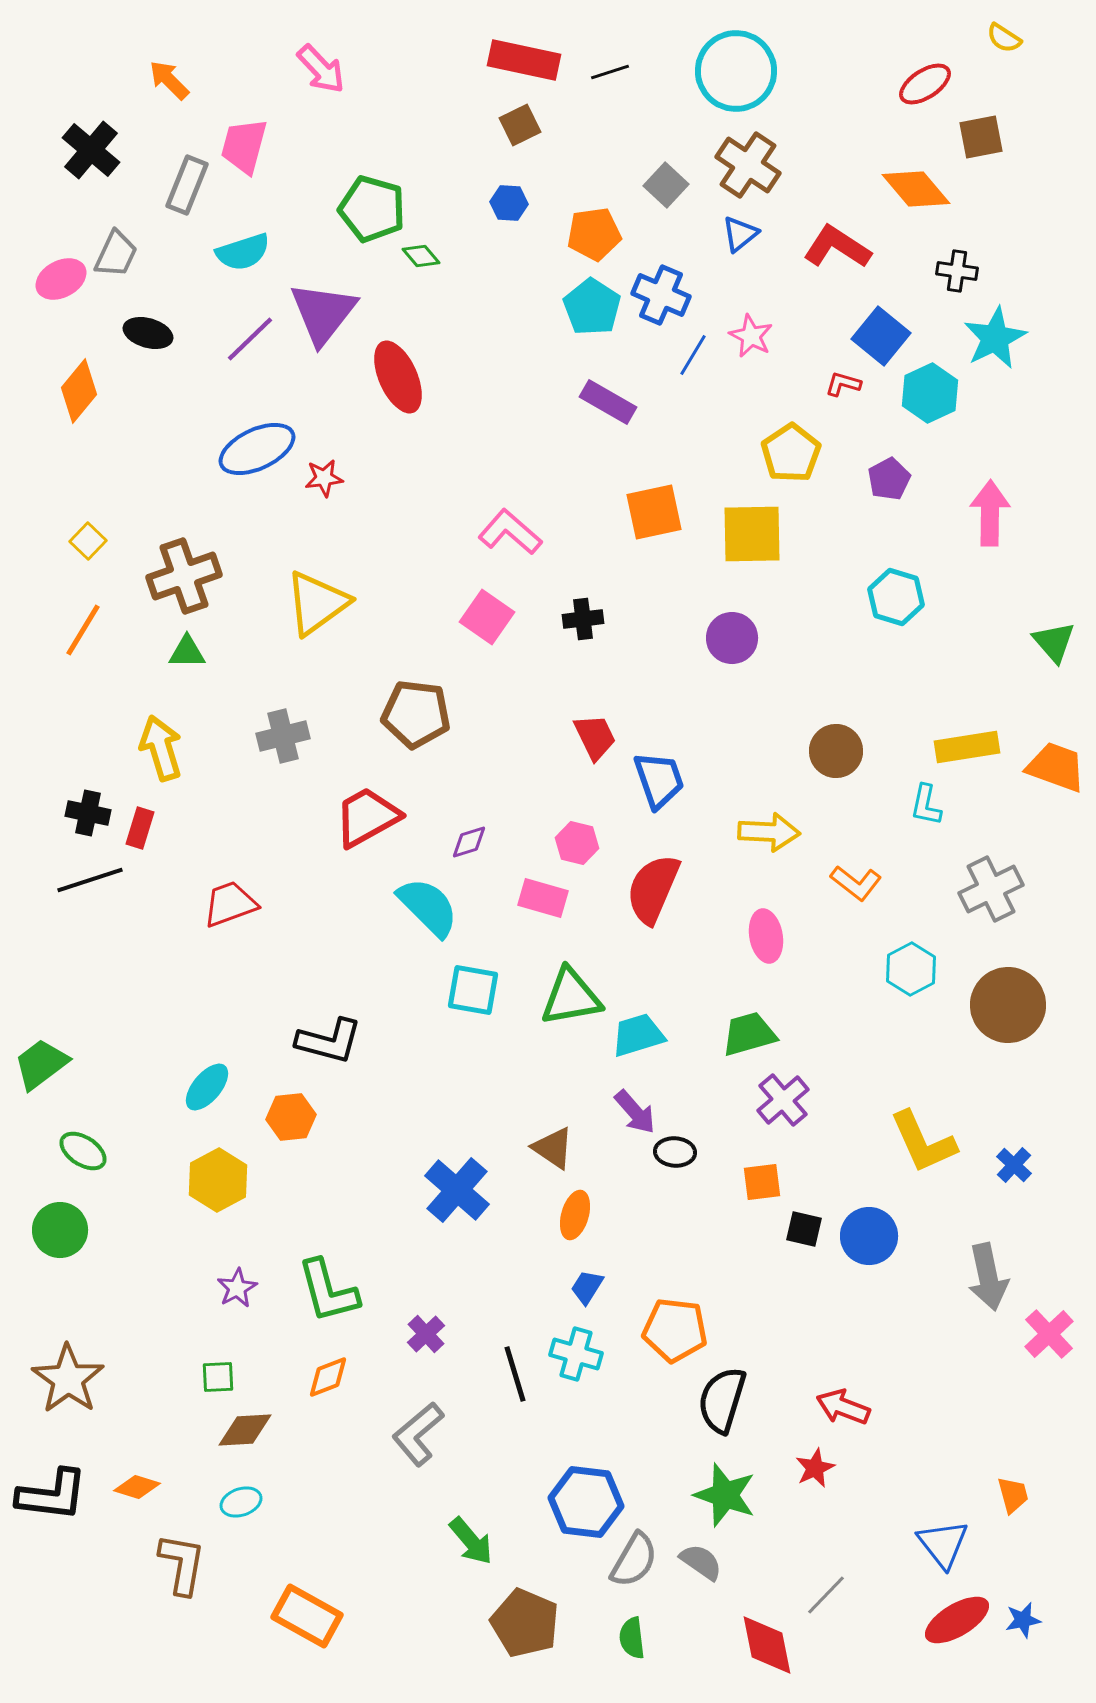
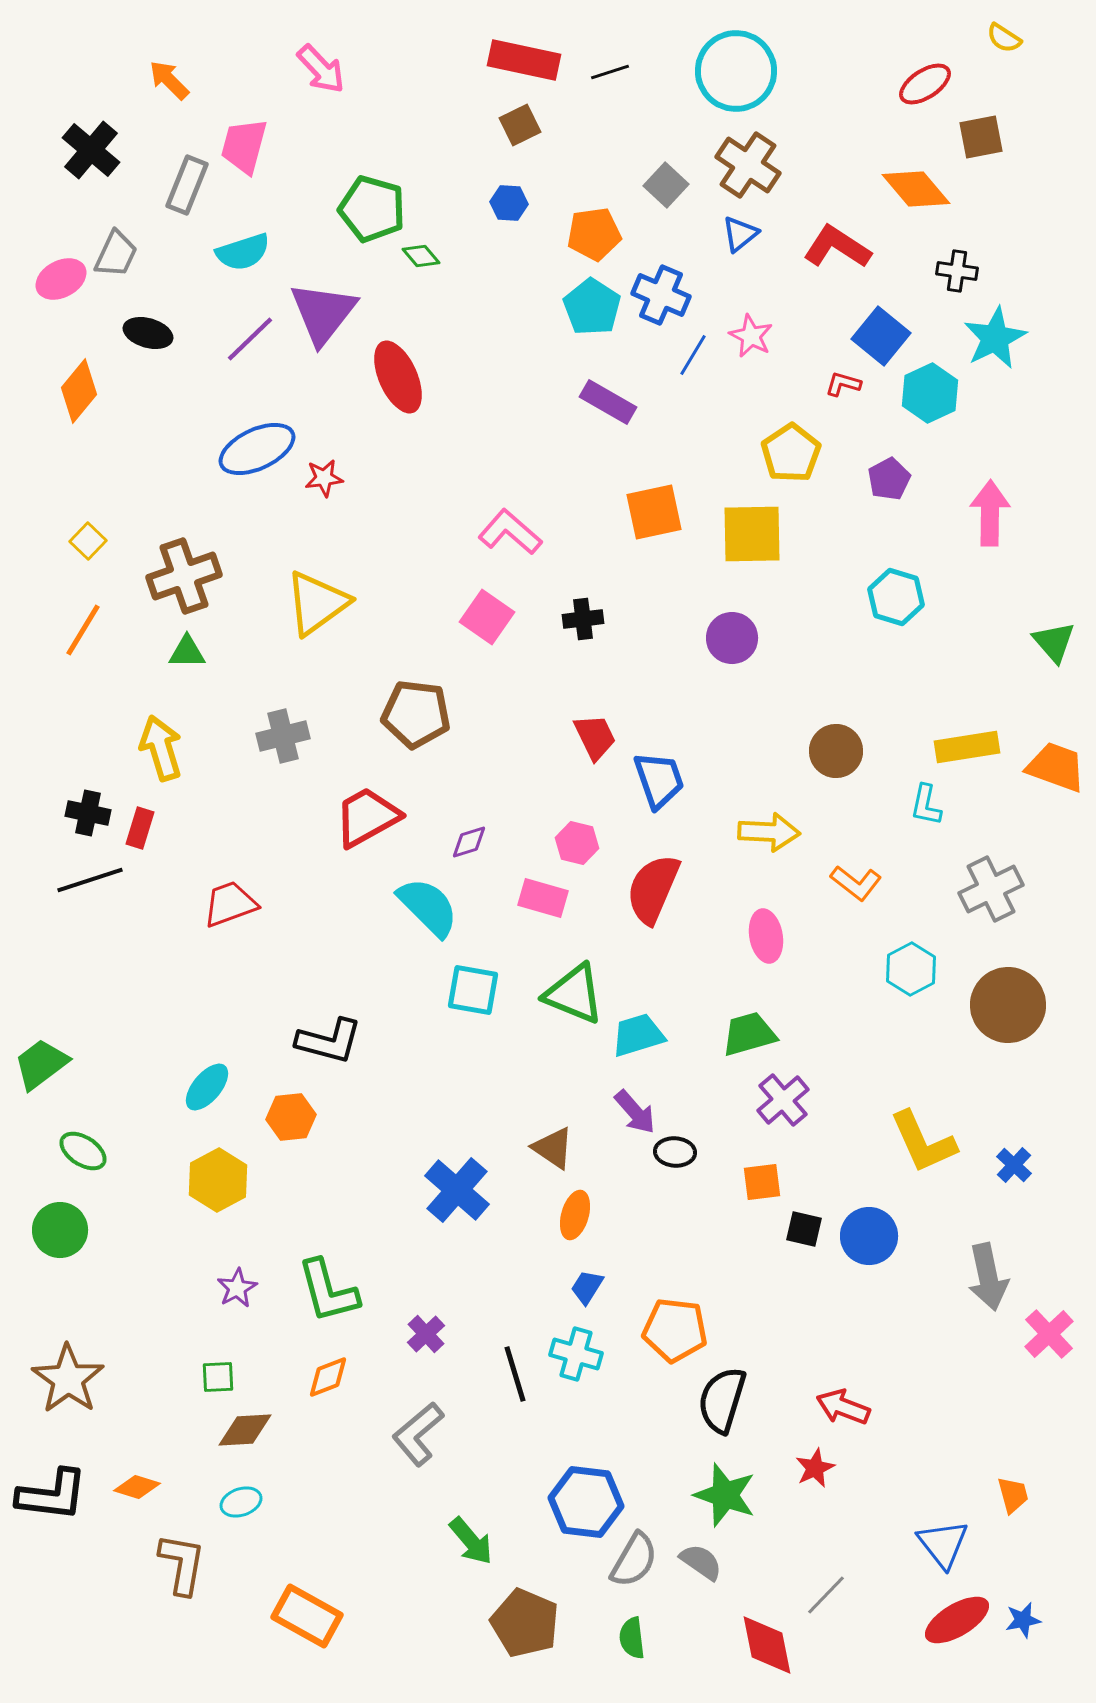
green triangle at (571, 997): moved 3 px right, 3 px up; rotated 32 degrees clockwise
